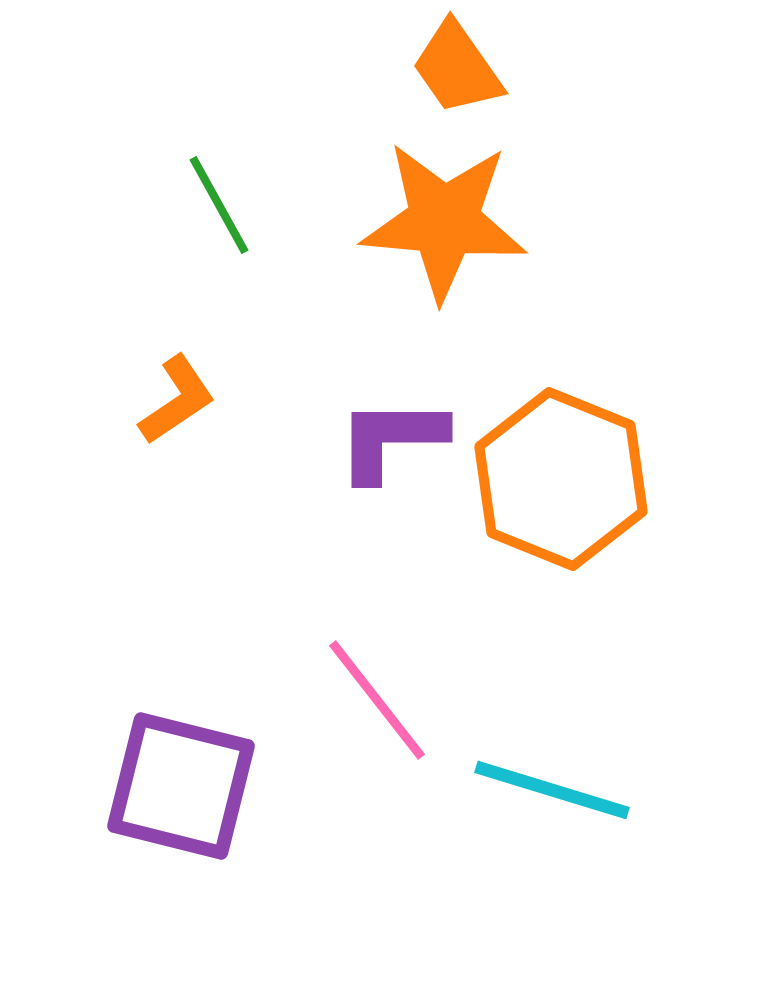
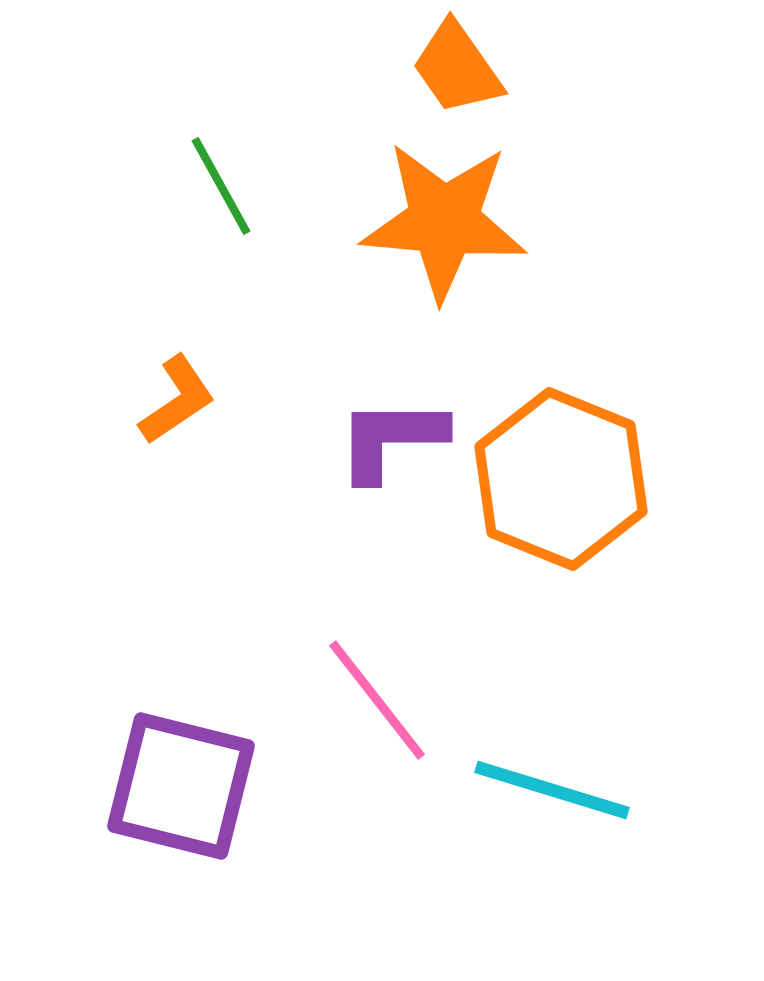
green line: moved 2 px right, 19 px up
